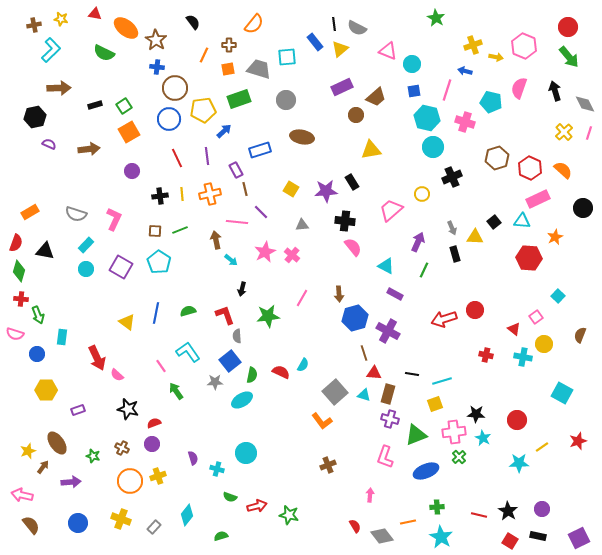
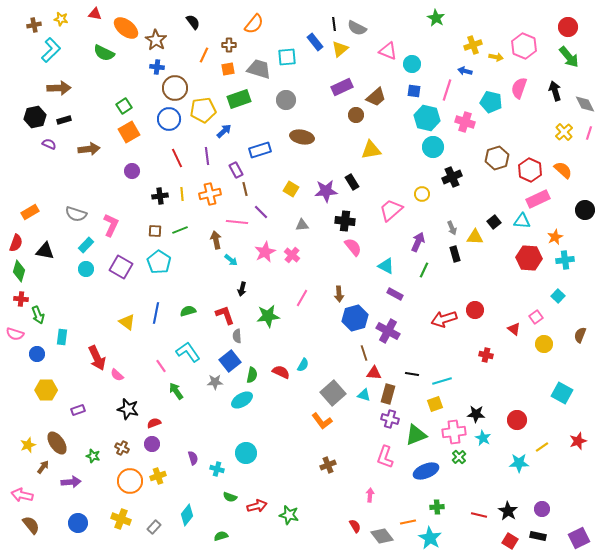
blue square at (414, 91): rotated 16 degrees clockwise
black rectangle at (95, 105): moved 31 px left, 15 px down
red hexagon at (530, 168): moved 2 px down
black circle at (583, 208): moved 2 px right, 2 px down
pink L-shape at (114, 219): moved 3 px left, 6 px down
cyan cross at (523, 357): moved 42 px right, 97 px up; rotated 18 degrees counterclockwise
gray square at (335, 392): moved 2 px left, 1 px down
yellow star at (28, 451): moved 6 px up
cyan star at (441, 537): moved 11 px left, 1 px down
